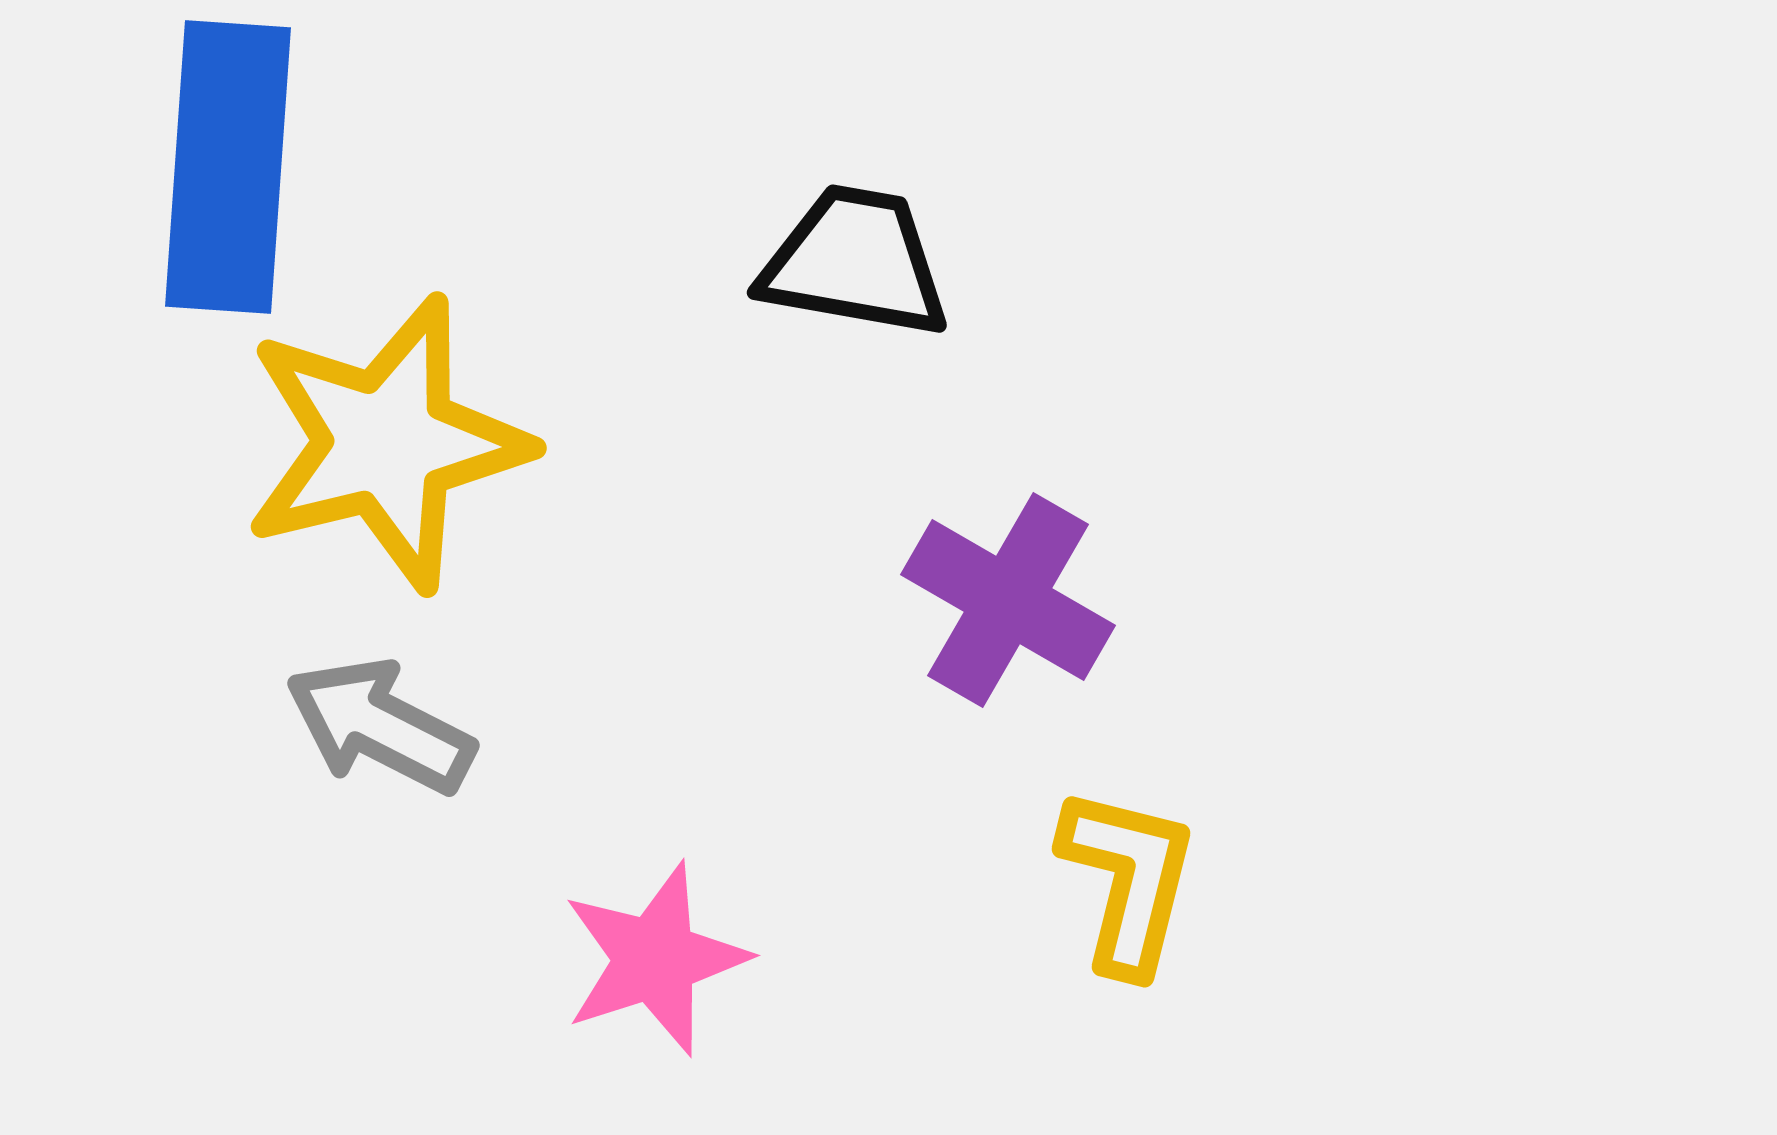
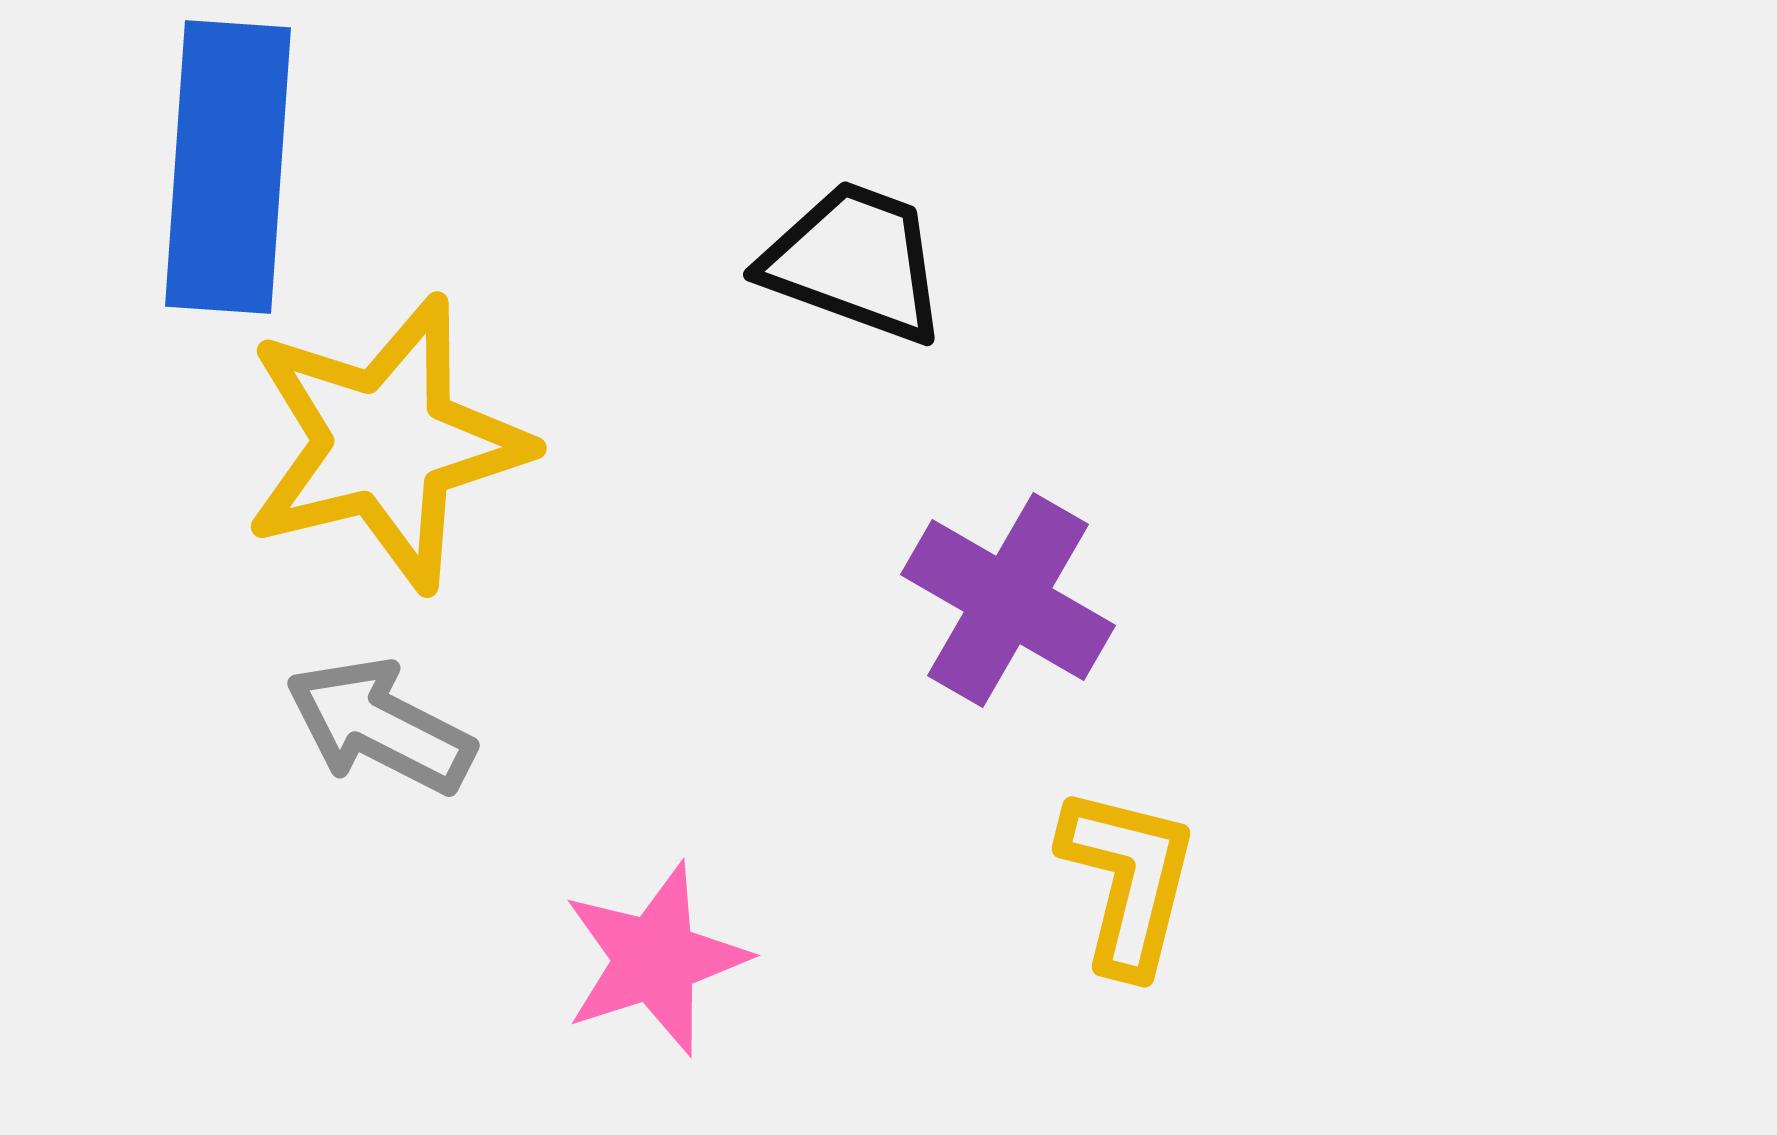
black trapezoid: rotated 10 degrees clockwise
